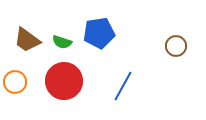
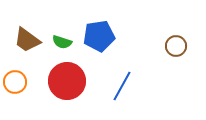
blue pentagon: moved 3 px down
red circle: moved 3 px right
blue line: moved 1 px left
